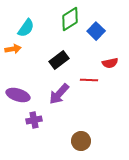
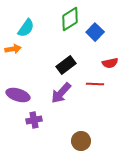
blue square: moved 1 px left, 1 px down
black rectangle: moved 7 px right, 5 px down
red line: moved 6 px right, 4 px down
purple arrow: moved 2 px right, 1 px up
